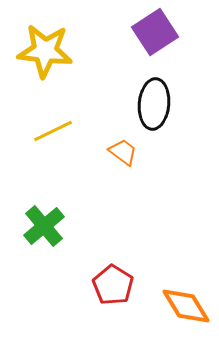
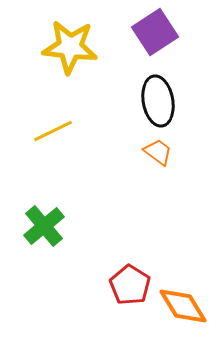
yellow star: moved 25 px right, 4 px up
black ellipse: moved 4 px right, 3 px up; rotated 15 degrees counterclockwise
orange trapezoid: moved 35 px right
red pentagon: moved 17 px right
orange diamond: moved 3 px left
